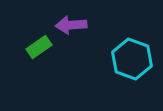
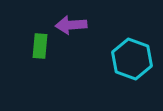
green rectangle: moved 1 px right, 1 px up; rotated 50 degrees counterclockwise
